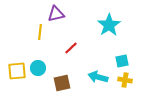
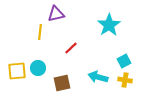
cyan square: moved 2 px right; rotated 16 degrees counterclockwise
